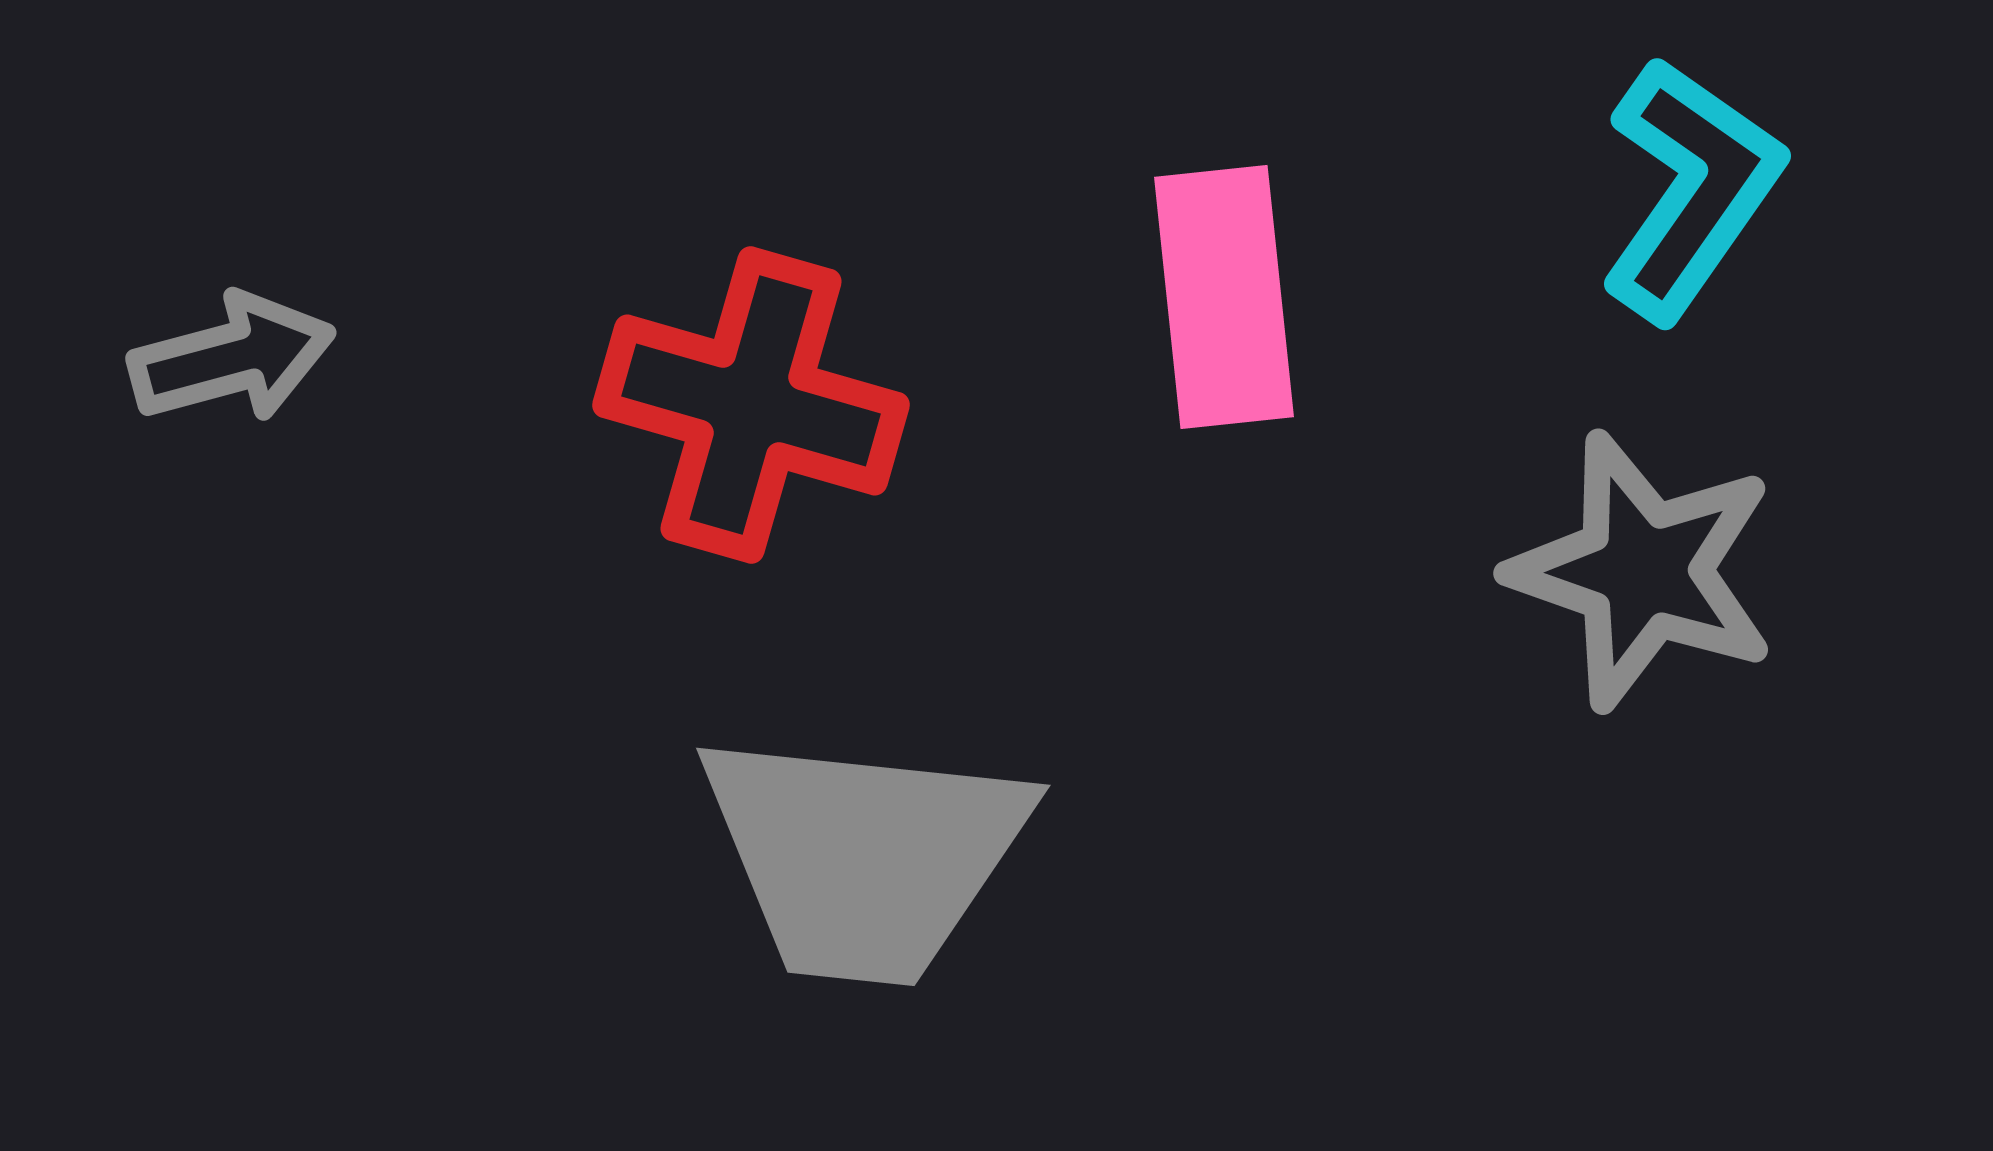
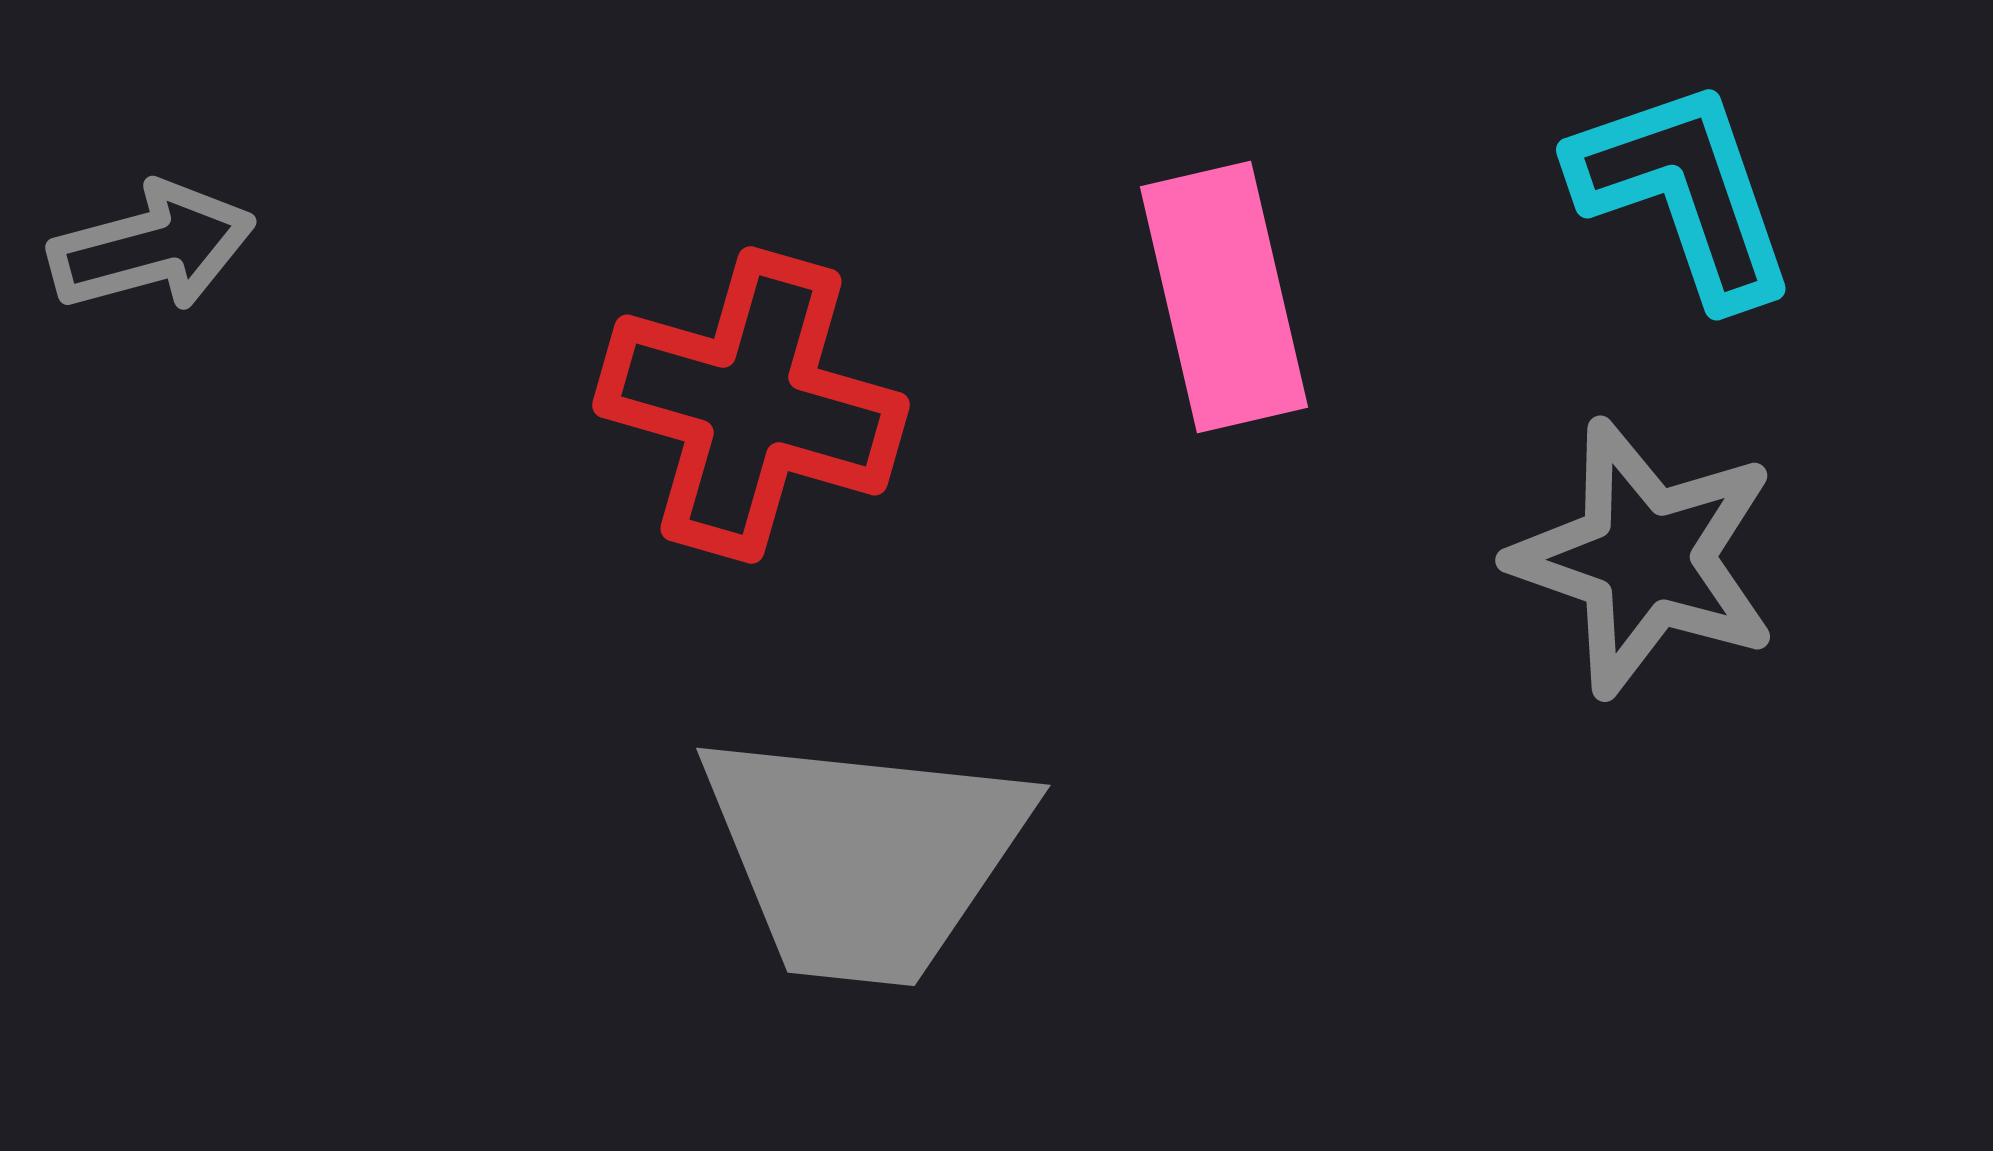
cyan L-shape: moved 7 px left, 3 px down; rotated 54 degrees counterclockwise
pink rectangle: rotated 7 degrees counterclockwise
gray arrow: moved 80 px left, 111 px up
gray star: moved 2 px right, 13 px up
